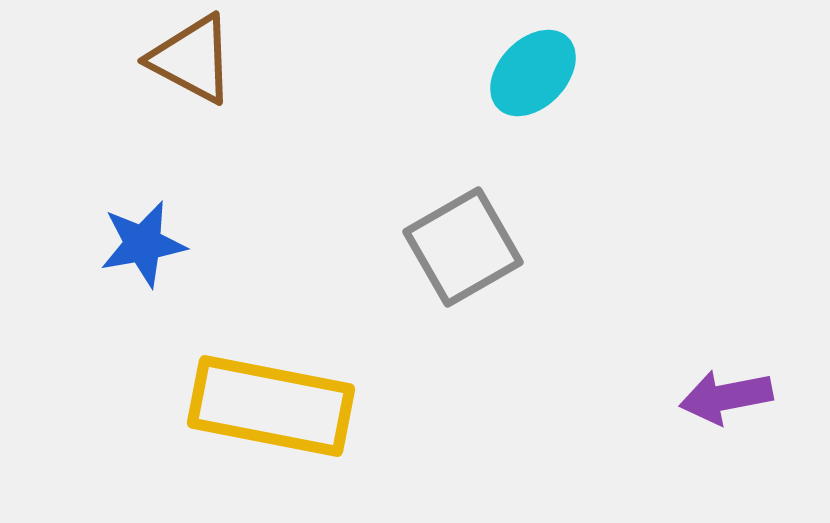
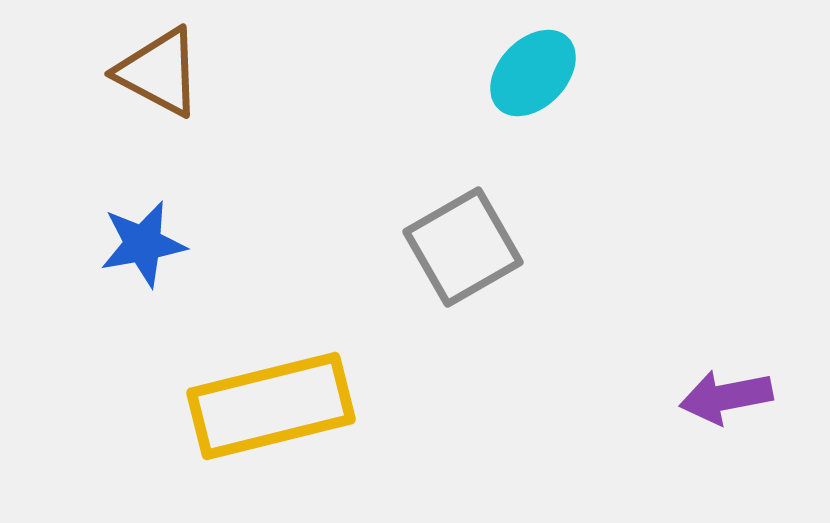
brown triangle: moved 33 px left, 13 px down
yellow rectangle: rotated 25 degrees counterclockwise
